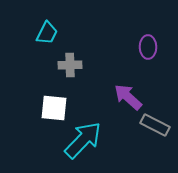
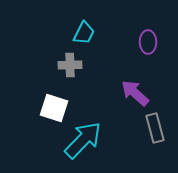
cyan trapezoid: moved 37 px right
purple ellipse: moved 5 px up
purple arrow: moved 7 px right, 4 px up
white square: rotated 12 degrees clockwise
gray rectangle: moved 3 px down; rotated 48 degrees clockwise
